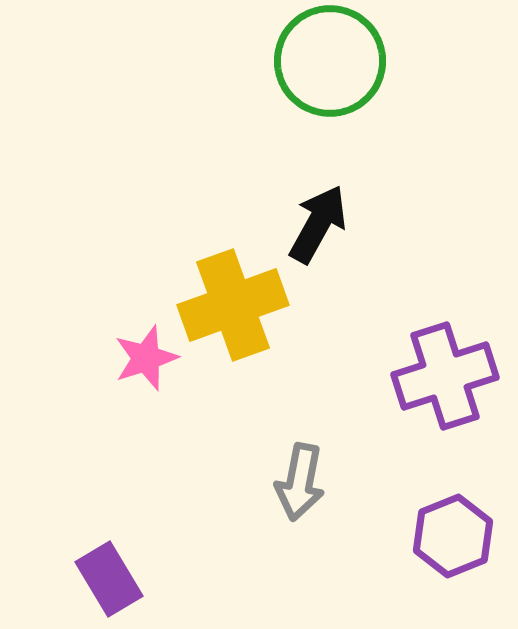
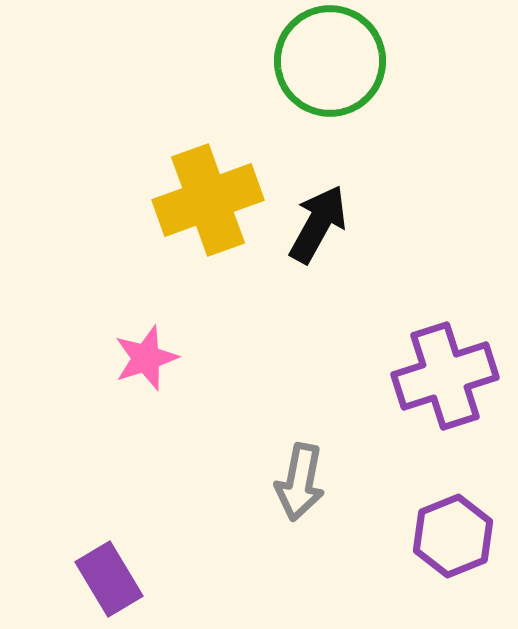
yellow cross: moved 25 px left, 105 px up
